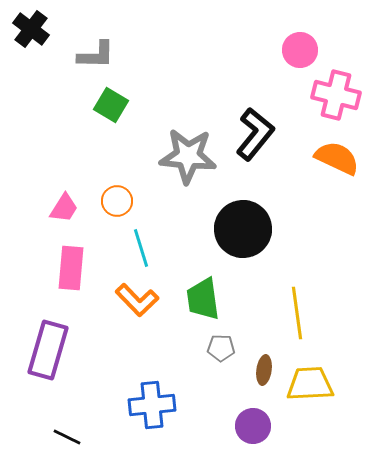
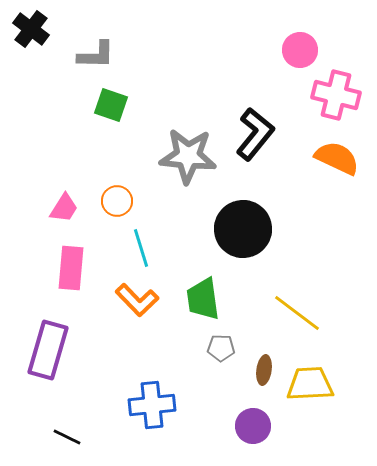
green square: rotated 12 degrees counterclockwise
yellow line: rotated 45 degrees counterclockwise
